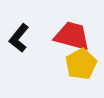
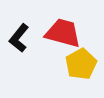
red trapezoid: moved 9 px left, 3 px up
